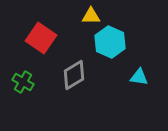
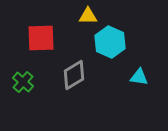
yellow triangle: moved 3 px left
red square: rotated 36 degrees counterclockwise
green cross: rotated 10 degrees clockwise
